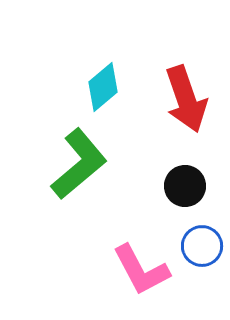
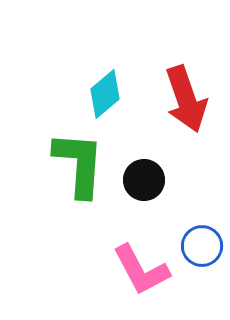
cyan diamond: moved 2 px right, 7 px down
green L-shape: rotated 46 degrees counterclockwise
black circle: moved 41 px left, 6 px up
